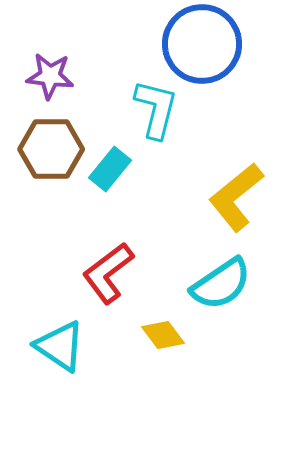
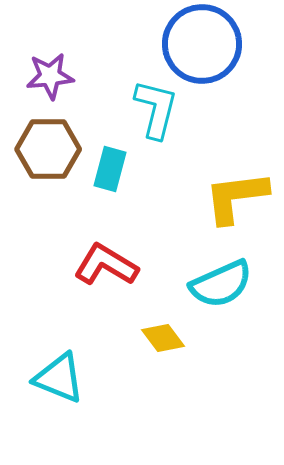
purple star: rotated 12 degrees counterclockwise
brown hexagon: moved 3 px left
cyan rectangle: rotated 24 degrees counterclockwise
yellow L-shape: rotated 32 degrees clockwise
red L-shape: moved 2 px left, 8 px up; rotated 68 degrees clockwise
cyan semicircle: rotated 10 degrees clockwise
yellow diamond: moved 3 px down
cyan triangle: moved 1 px left, 32 px down; rotated 12 degrees counterclockwise
